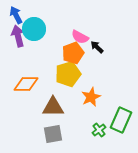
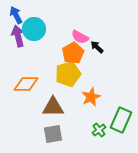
orange pentagon: rotated 10 degrees counterclockwise
